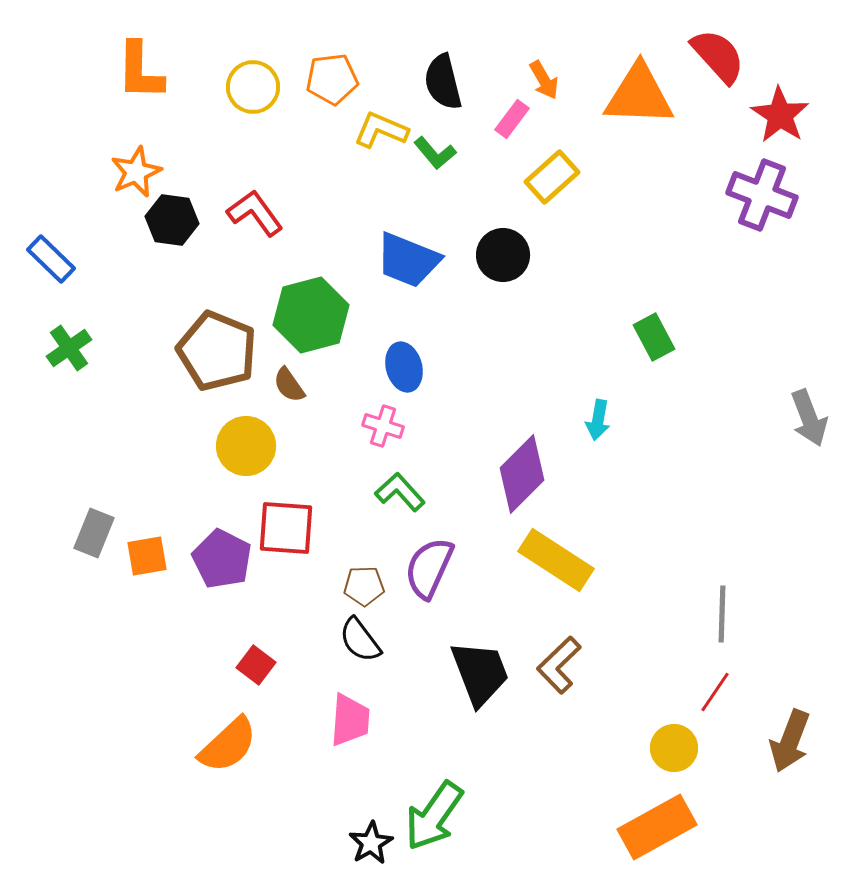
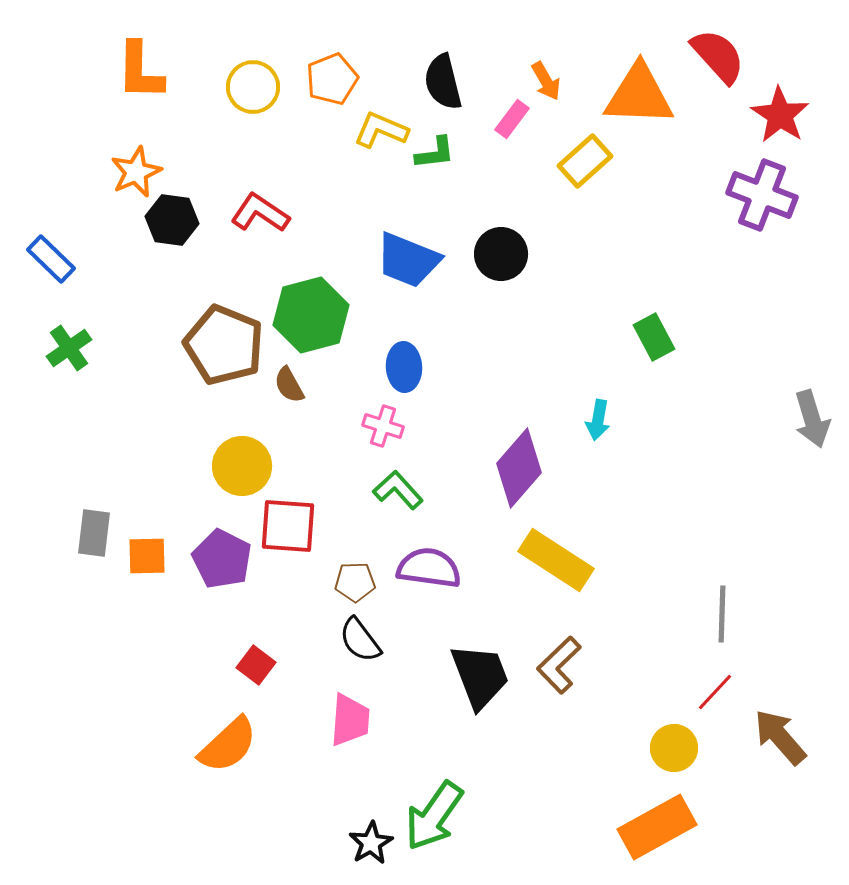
orange pentagon at (332, 79): rotated 15 degrees counterclockwise
orange arrow at (544, 80): moved 2 px right, 1 px down
green L-shape at (435, 153): rotated 57 degrees counterclockwise
yellow rectangle at (552, 177): moved 33 px right, 16 px up
red L-shape at (255, 213): moved 5 px right; rotated 20 degrees counterclockwise
black circle at (503, 255): moved 2 px left, 1 px up
brown pentagon at (217, 351): moved 7 px right, 6 px up
blue ellipse at (404, 367): rotated 12 degrees clockwise
brown semicircle at (289, 385): rotated 6 degrees clockwise
gray arrow at (809, 418): moved 3 px right, 1 px down; rotated 4 degrees clockwise
yellow circle at (246, 446): moved 4 px left, 20 px down
purple diamond at (522, 474): moved 3 px left, 6 px up; rotated 4 degrees counterclockwise
green L-shape at (400, 492): moved 2 px left, 2 px up
red square at (286, 528): moved 2 px right, 2 px up
gray rectangle at (94, 533): rotated 15 degrees counterclockwise
orange square at (147, 556): rotated 9 degrees clockwise
purple semicircle at (429, 568): rotated 74 degrees clockwise
brown pentagon at (364, 586): moved 9 px left, 4 px up
black trapezoid at (480, 673): moved 3 px down
red line at (715, 692): rotated 9 degrees clockwise
brown arrow at (790, 741): moved 10 px left, 4 px up; rotated 118 degrees clockwise
